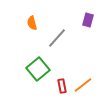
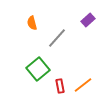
purple rectangle: rotated 32 degrees clockwise
red rectangle: moved 2 px left
